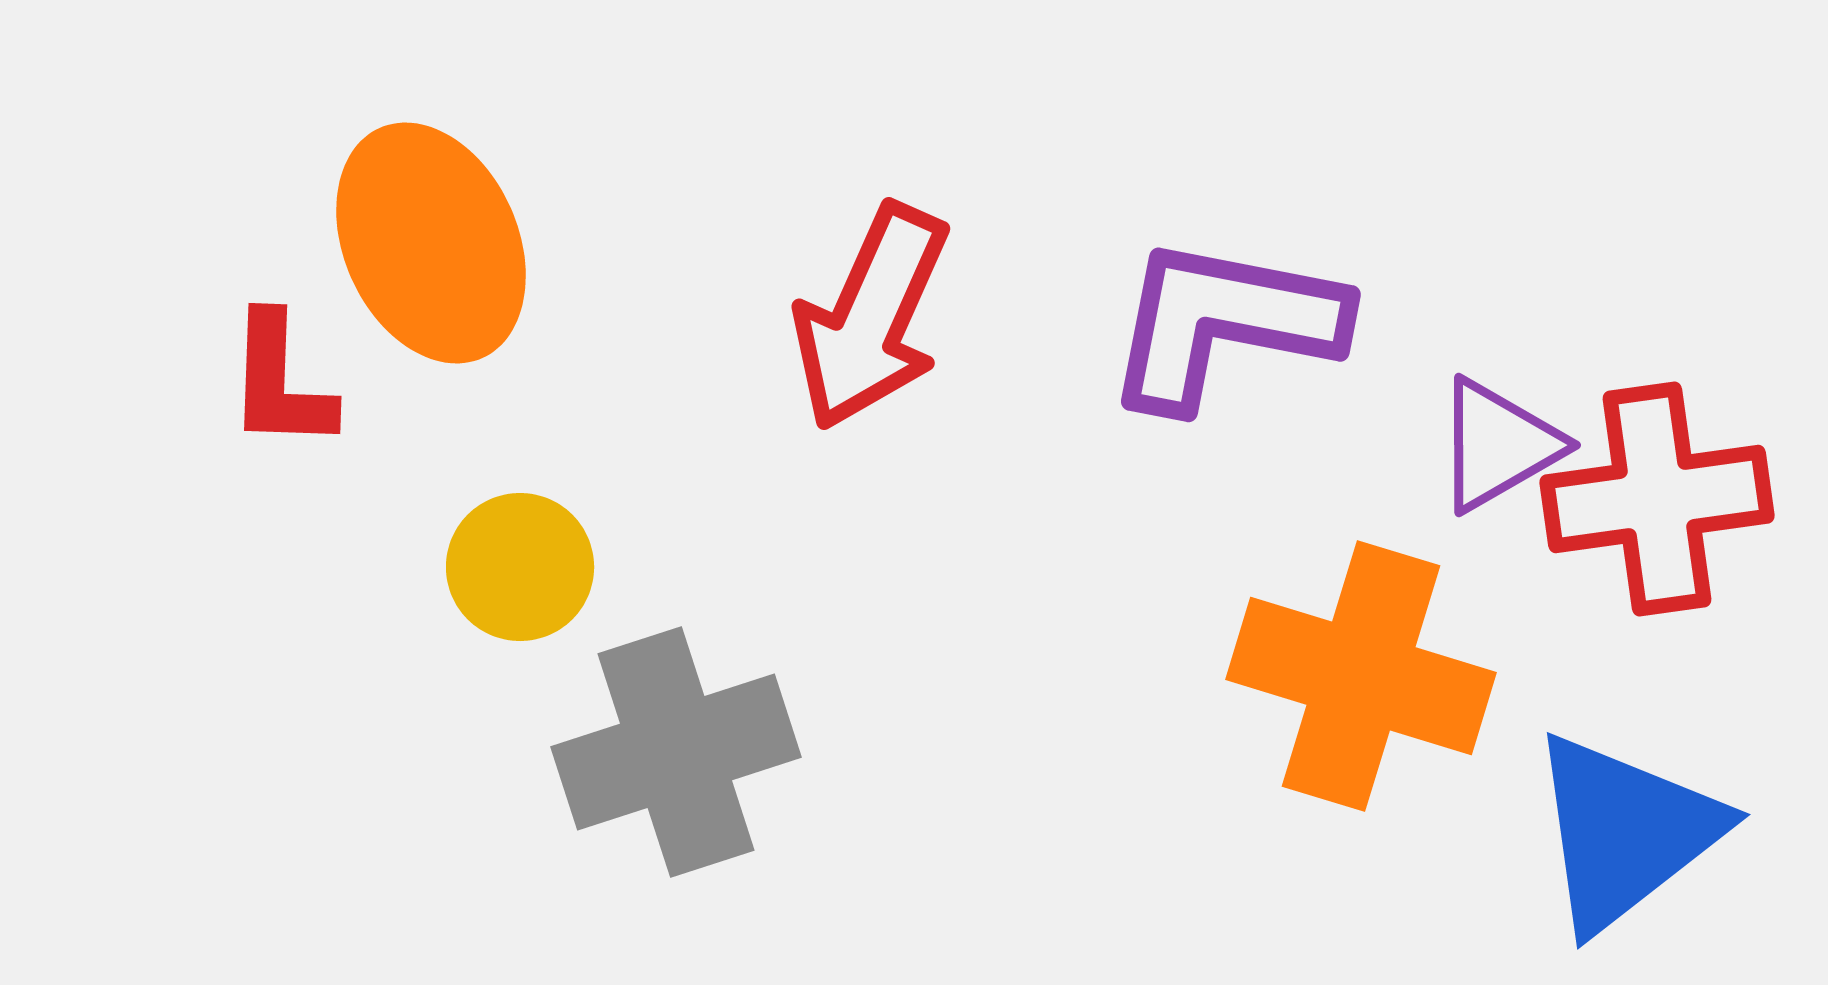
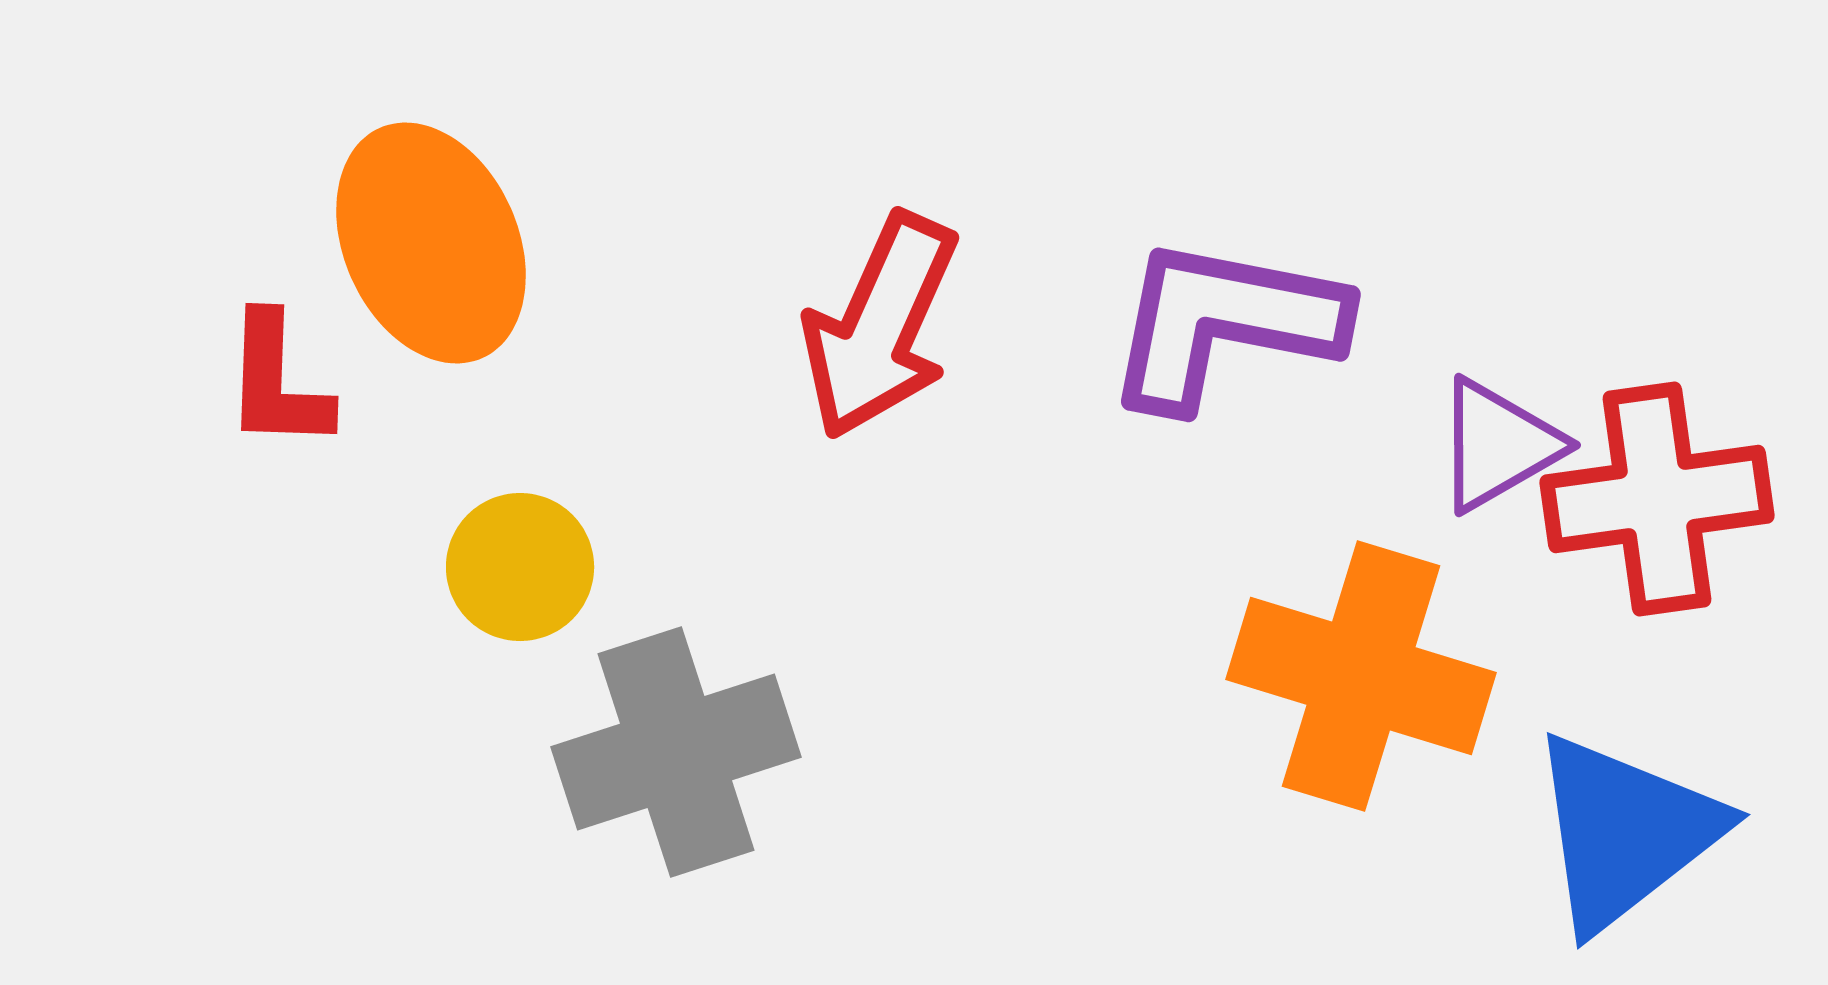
red arrow: moved 9 px right, 9 px down
red L-shape: moved 3 px left
